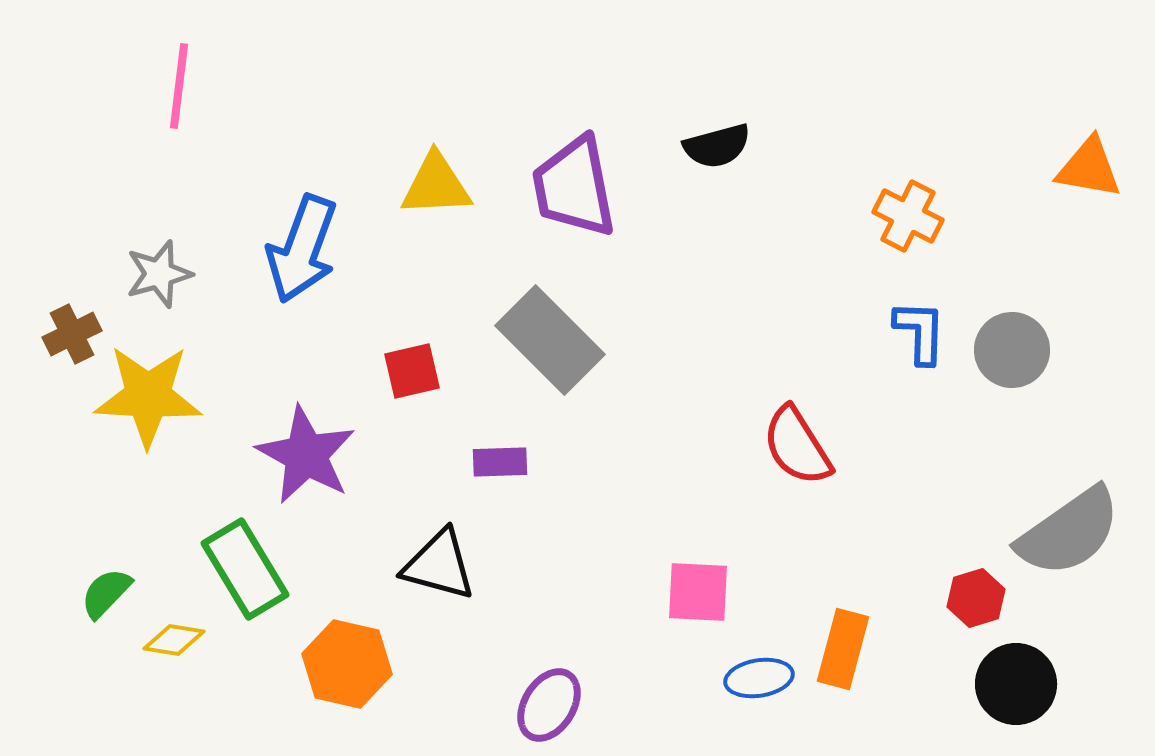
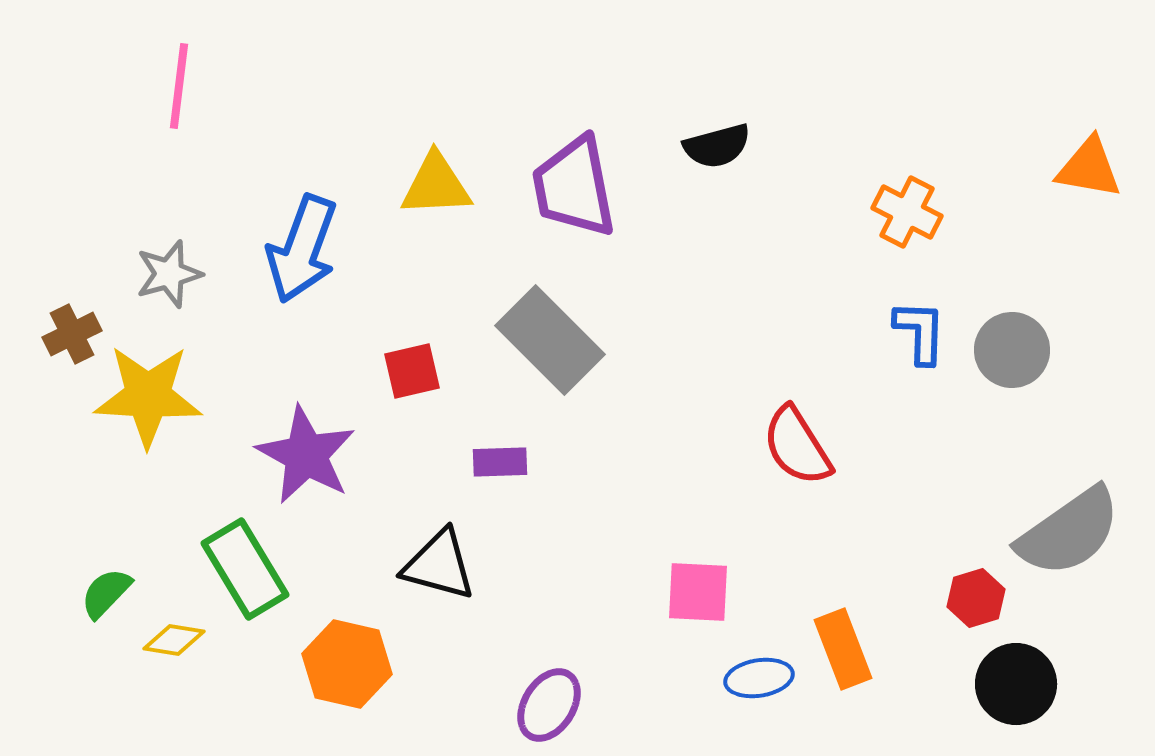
orange cross: moved 1 px left, 4 px up
gray star: moved 10 px right
orange rectangle: rotated 36 degrees counterclockwise
